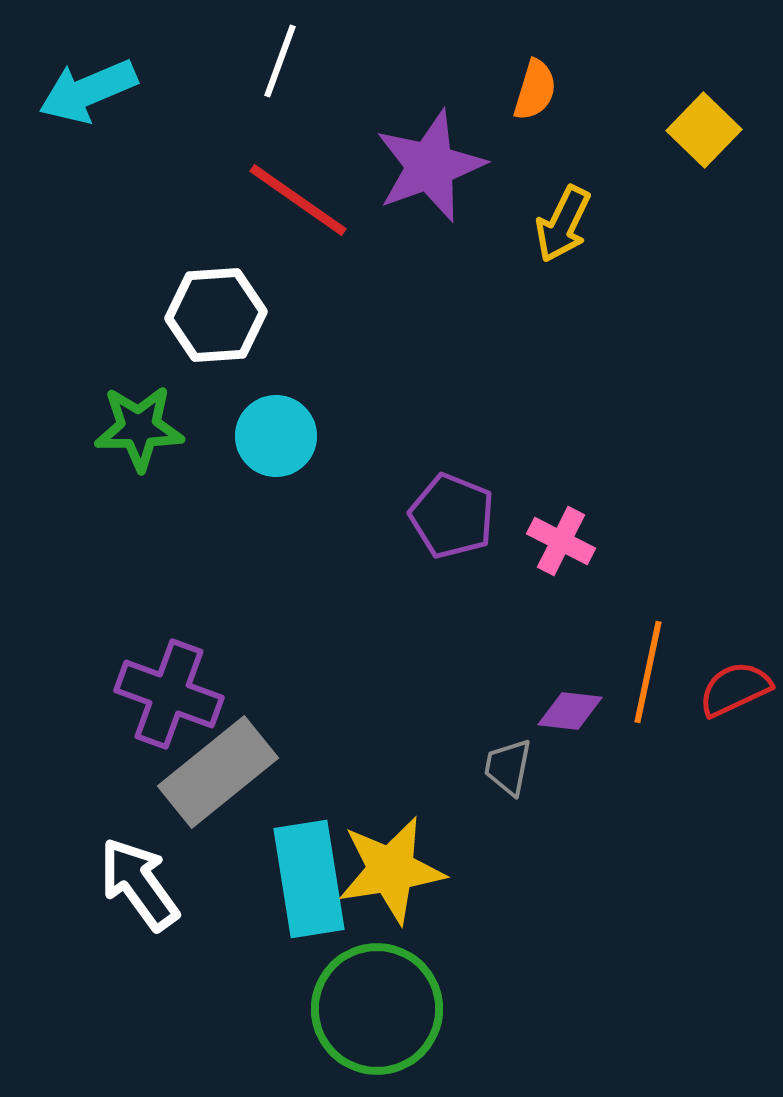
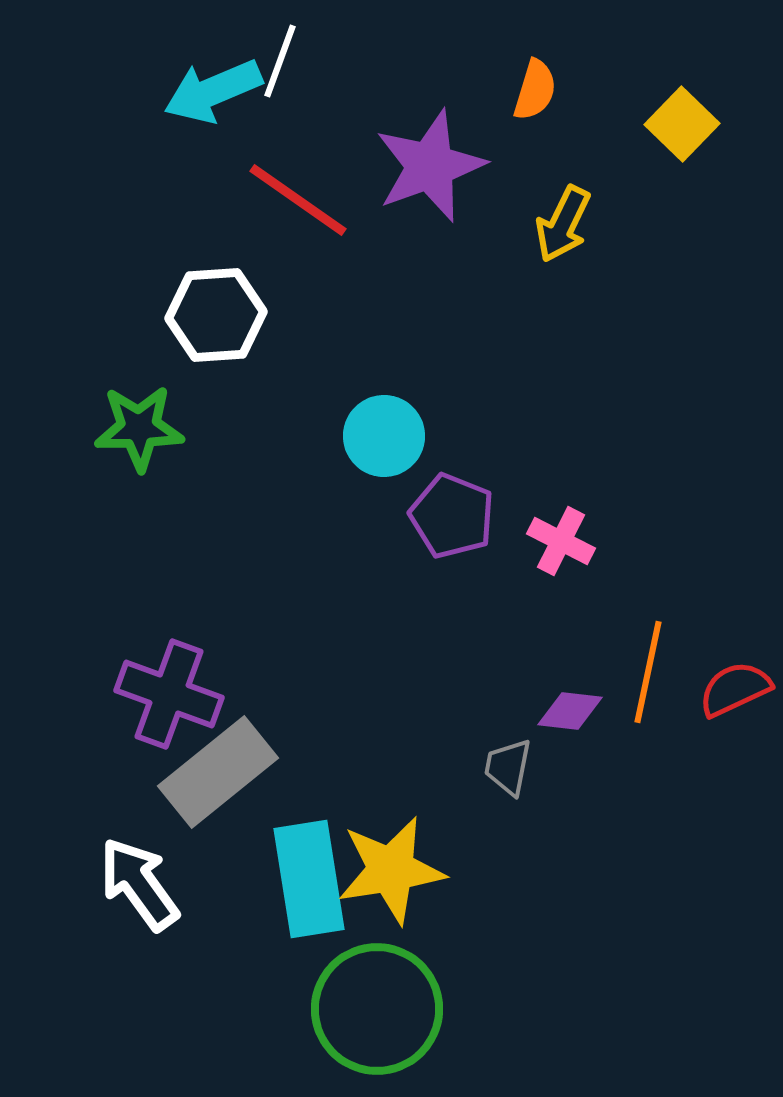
cyan arrow: moved 125 px right
yellow square: moved 22 px left, 6 px up
cyan circle: moved 108 px right
